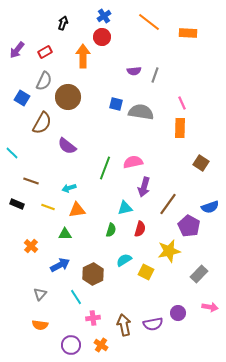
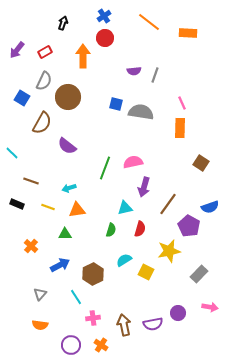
red circle at (102, 37): moved 3 px right, 1 px down
